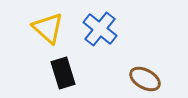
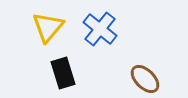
yellow triangle: moved 1 px up; rotated 28 degrees clockwise
brown ellipse: rotated 16 degrees clockwise
